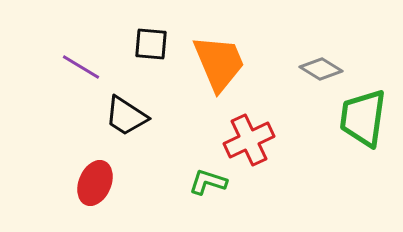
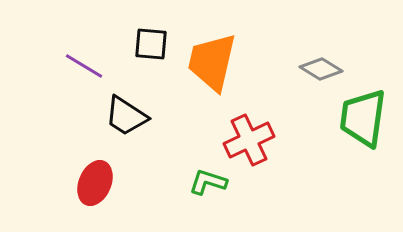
orange trapezoid: moved 7 px left, 1 px up; rotated 144 degrees counterclockwise
purple line: moved 3 px right, 1 px up
